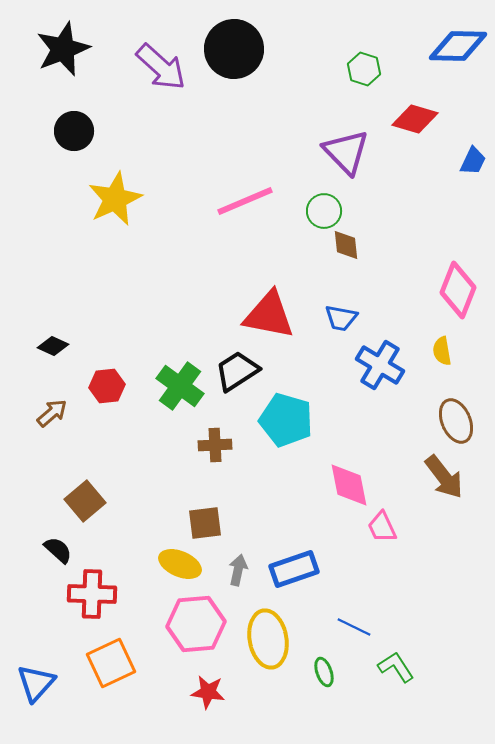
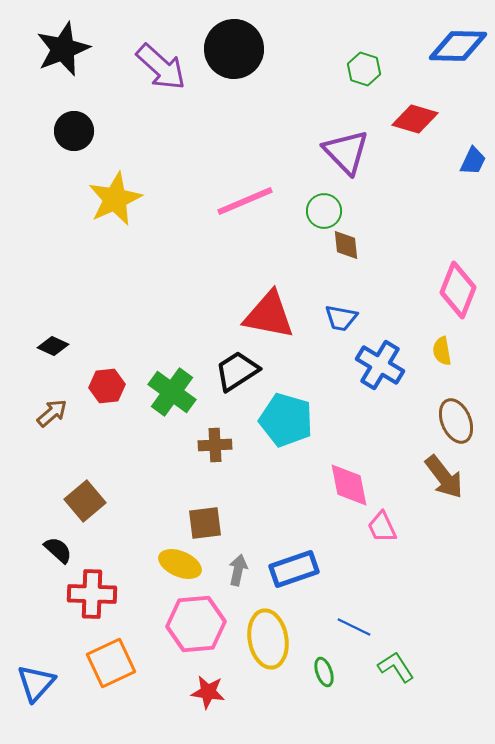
green cross at (180, 386): moved 8 px left, 6 px down
